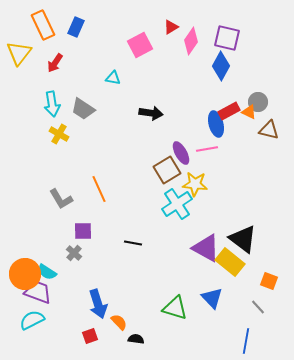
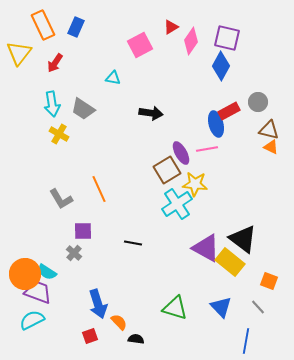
orange triangle at (249, 112): moved 22 px right, 35 px down
blue triangle at (212, 298): moved 9 px right, 9 px down
